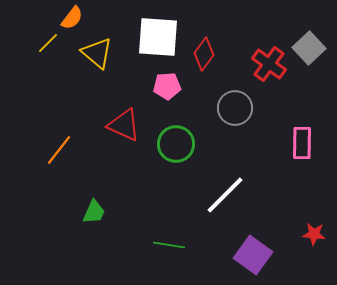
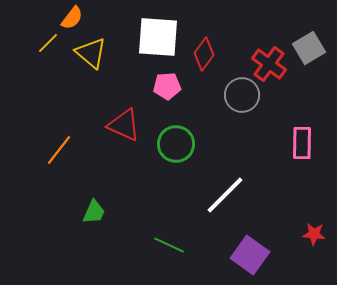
gray square: rotated 12 degrees clockwise
yellow triangle: moved 6 px left
gray circle: moved 7 px right, 13 px up
green line: rotated 16 degrees clockwise
purple square: moved 3 px left
